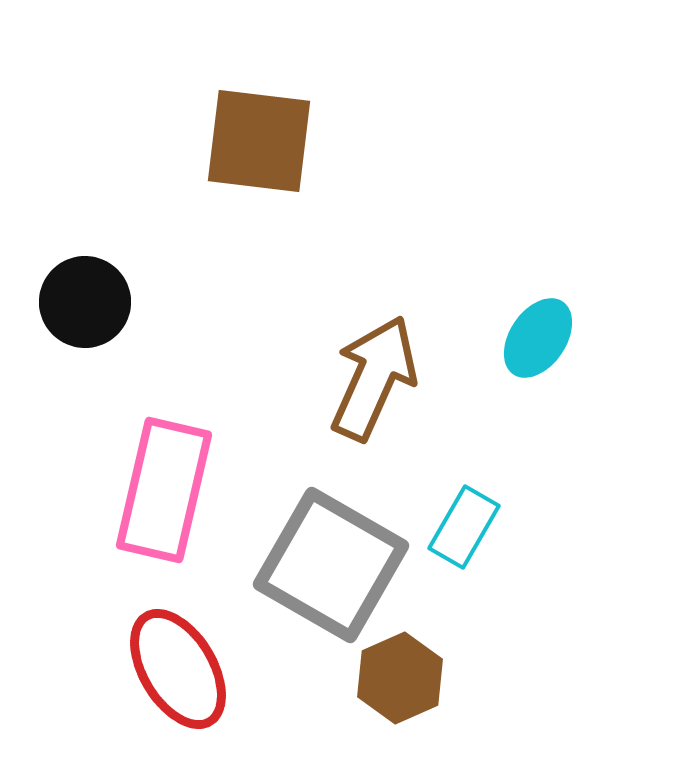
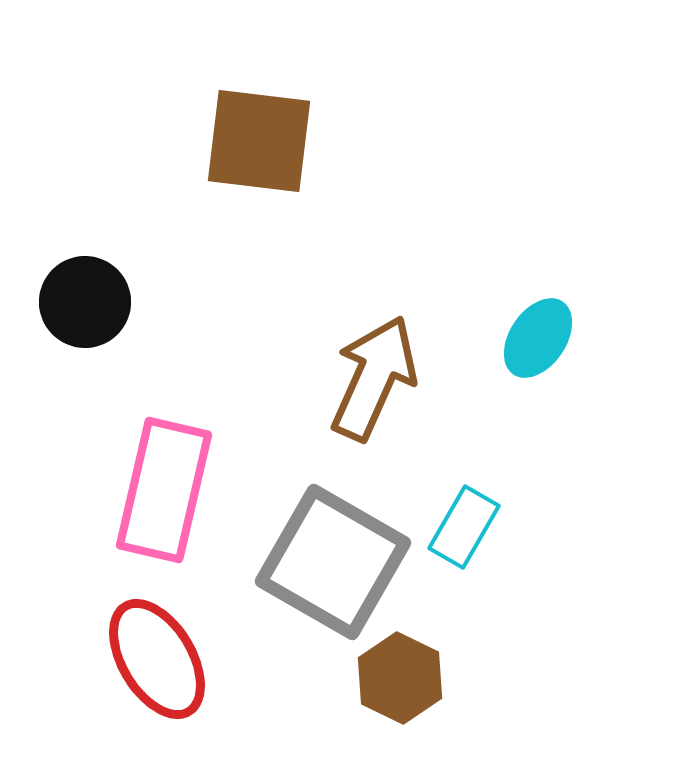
gray square: moved 2 px right, 3 px up
red ellipse: moved 21 px left, 10 px up
brown hexagon: rotated 10 degrees counterclockwise
